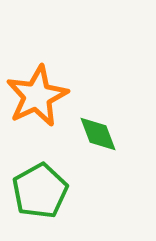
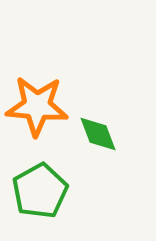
orange star: moved 10 px down; rotated 30 degrees clockwise
